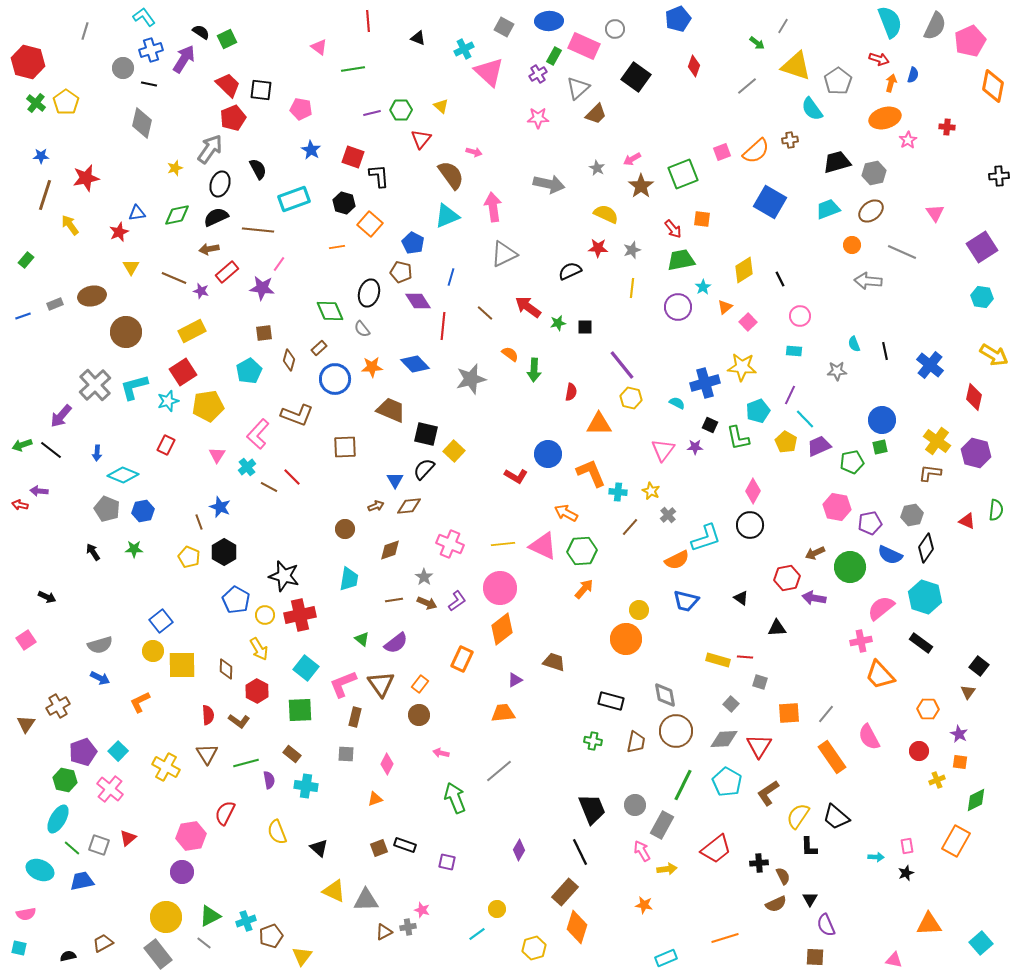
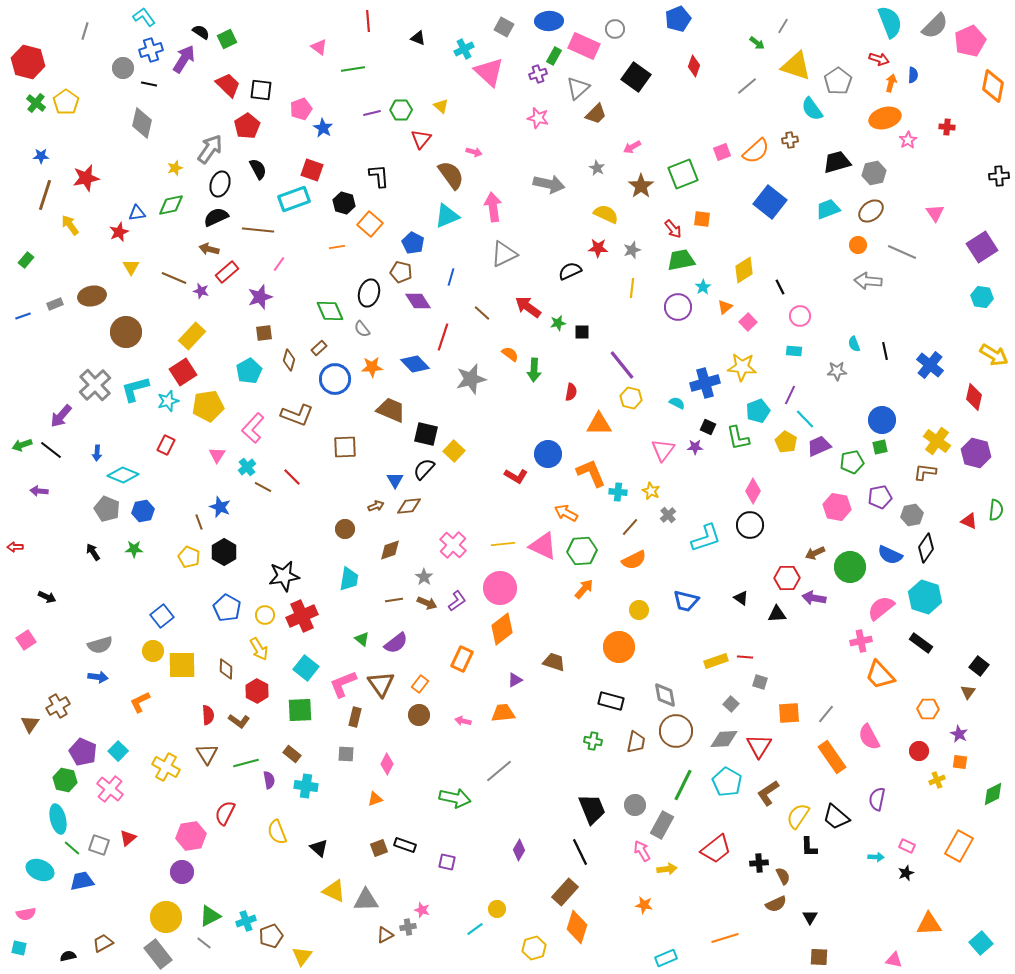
gray semicircle at (935, 26): rotated 20 degrees clockwise
purple cross at (538, 74): rotated 12 degrees clockwise
blue semicircle at (913, 75): rotated 14 degrees counterclockwise
pink pentagon at (301, 109): rotated 30 degrees counterclockwise
red pentagon at (233, 118): moved 14 px right, 8 px down; rotated 10 degrees counterclockwise
pink star at (538, 118): rotated 15 degrees clockwise
blue star at (311, 150): moved 12 px right, 22 px up
red square at (353, 157): moved 41 px left, 13 px down
pink arrow at (632, 159): moved 12 px up
blue square at (770, 202): rotated 8 degrees clockwise
green diamond at (177, 215): moved 6 px left, 10 px up
orange circle at (852, 245): moved 6 px right
brown arrow at (209, 249): rotated 24 degrees clockwise
black line at (780, 279): moved 8 px down
purple star at (262, 288): moved 2 px left, 9 px down; rotated 25 degrees counterclockwise
brown line at (485, 313): moved 3 px left
red line at (443, 326): moved 11 px down; rotated 12 degrees clockwise
black square at (585, 327): moved 3 px left, 5 px down
yellow rectangle at (192, 331): moved 5 px down; rotated 20 degrees counterclockwise
cyan L-shape at (134, 387): moved 1 px right, 2 px down
black square at (710, 425): moved 2 px left, 2 px down
pink L-shape at (258, 434): moved 5 px left, 6 px up
brown L-shape at (930, 473): moved 5 px left, 1 px up
brown line at (269, 487): moved 6 px left
red arrow at (20, 505): moved 5 px left, 42 px down; rotated 14 degrees counterclockwise
red triangle at (967, 521): moved 2 px right
purple pentagon at (870, 523): moved 10 px right, 26 px up
pink cross at (450, 544): moved 3 px right, 1 px down; rotated 20 degrees clockwise
orange semicircle at (677, 560): moved 43 px left
black star at (284, 576): rotated 24 degrees counterclockwise
red hexagon at (787, 578): rotated 10 degrees clockwise
blue pentagon at (236, 600): moved 9 px left, 8 px down
red cross at (300, 615): moved 2 px right, 1 px down; rotated 12 degrees counterclockwise
blue square at (161, 621): moved 1 px right, 5 px up
black triangle at (777, 628): moved 14 px up
orange circle at (626, 639): moved 7 px left, 8 px down
yellow rectangle at (718, 660): moved 2 px left, 1 px down; rotated 35 degrees counterclockwise
blue arrow at (100, 678): moved 2 px left, 1 px up; rotated 18 degrees counterclockwise
brown triangle at (26, 724): moved 4 px right
purple pentagon at (83, 752): rotated 28 degrees counterclockwise
pink arrow at (441, 753): moved 22 px right, 32 px up
green arrow at (455, 798): rotated 124 degrees clockwise
green diamond at (976, 800): moved 17 px right, 6 px up
cyan ellipse at (58, 819): rotated 44 degrees counterclockwise
orange rectangle at (956, 841): moved 3 px right, 5 px down
pink rectangle at (907, 846): rotated 56 degrees counterclockwise
black triangle at (810, 899): moved 18 px down
purple semicircle at (826, 925): moved 51 px right, 126 px up; rotated 35 degrees clockwise
brown triangle at (384, 932): moved 1 px right, 3 px down
cyan line at (477, 934): moved 2 px left, 5 px up
brown square at (815, 957): moved 4 px right
